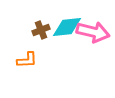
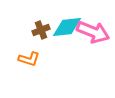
pink arrow: rotated 8 degrees clockwise
orange L-shape: moved 2 px right, 1 px up; rotated 20 degrees clockwise
